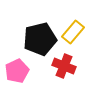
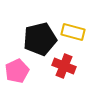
yellow rectangle: rotated 65 degrees clockwise
